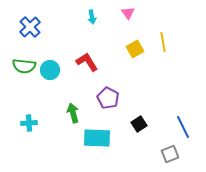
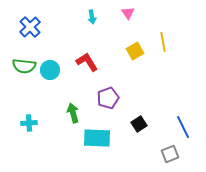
yellow square: moved 2 px down
purple pentagon: rotated 25 degrees clockwise
